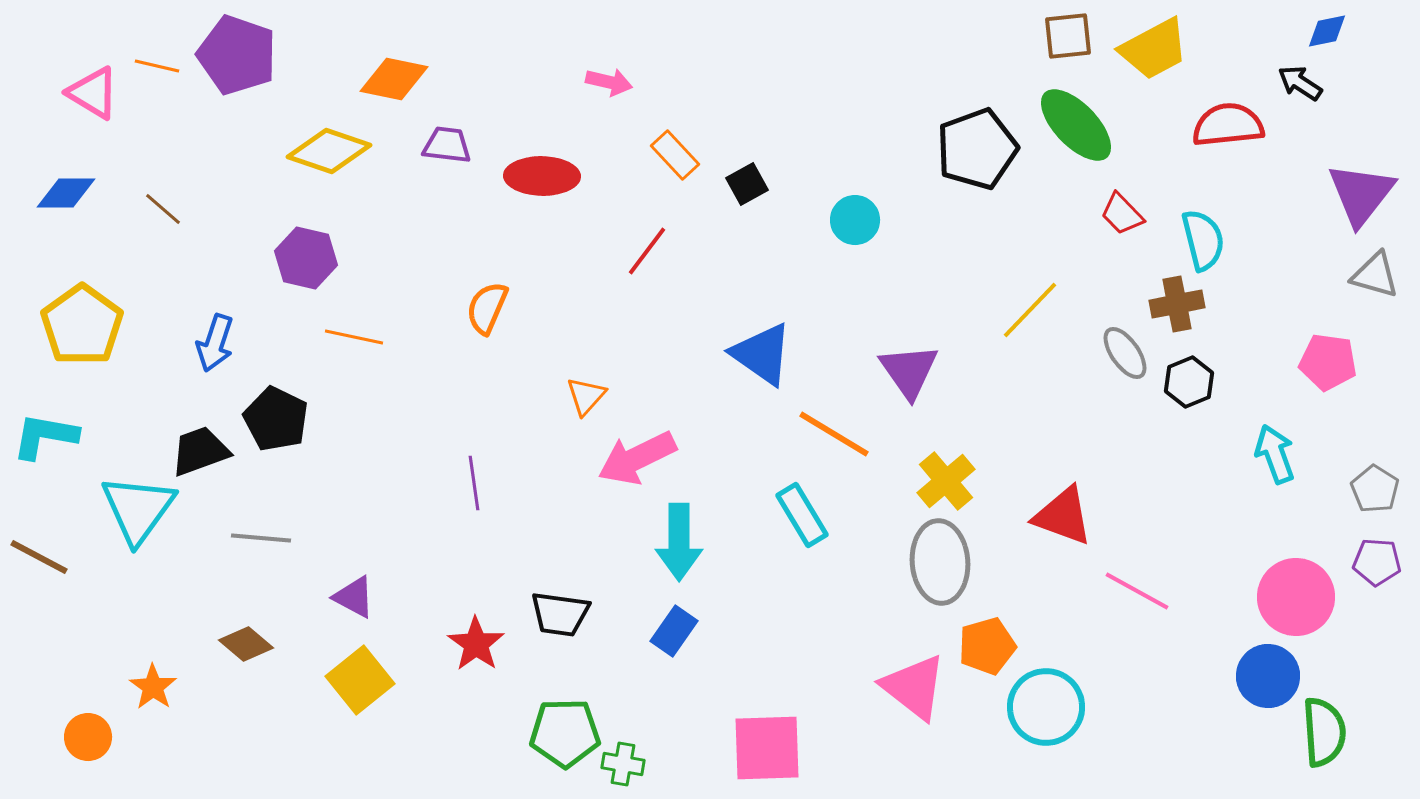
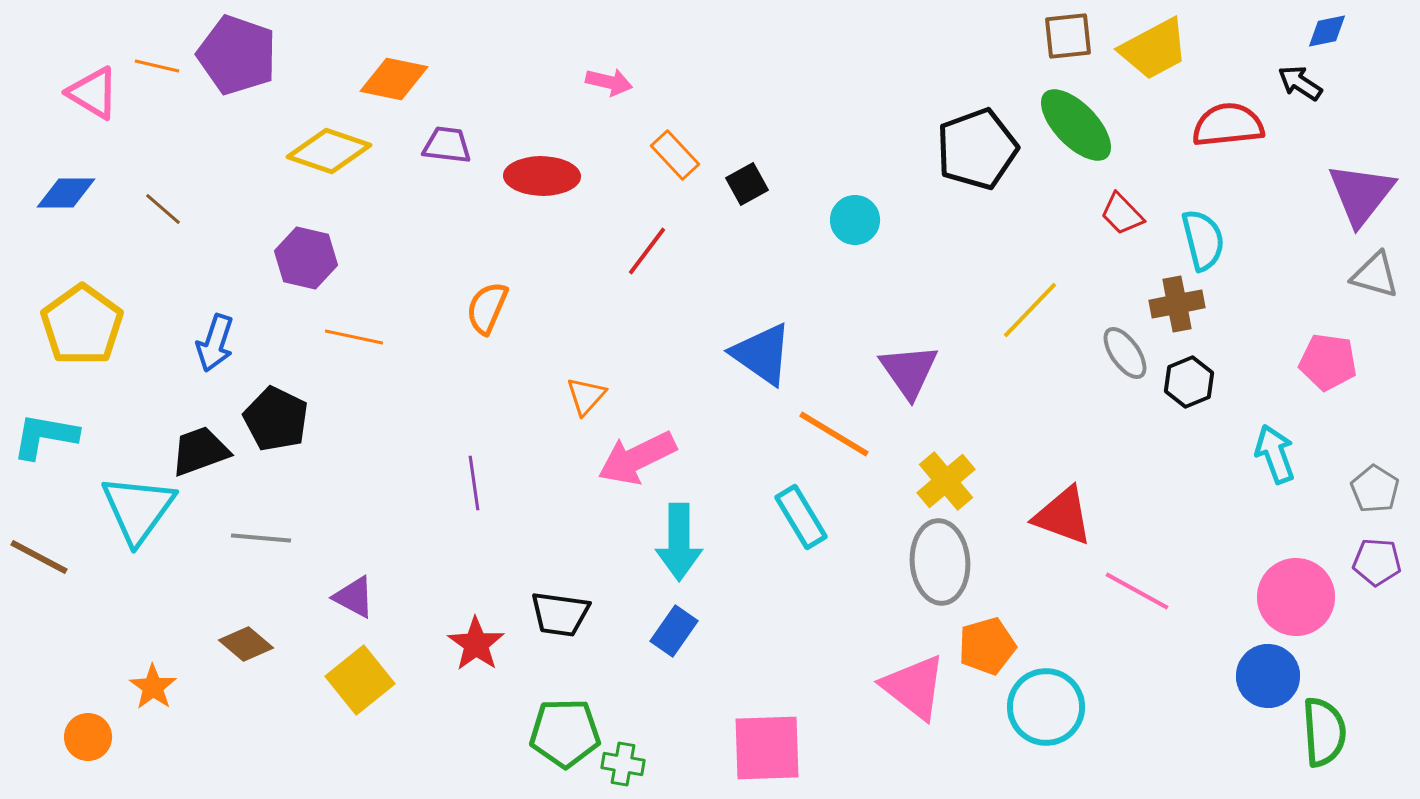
cyan rectangle at (802, 515): moved 1 px left, 2 px down
